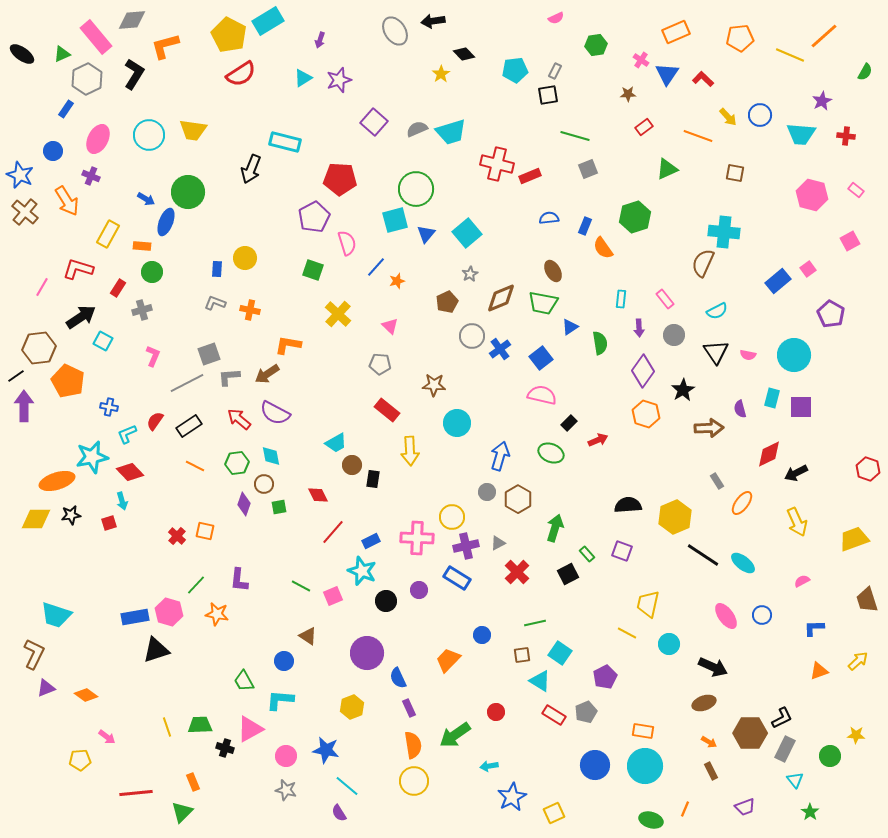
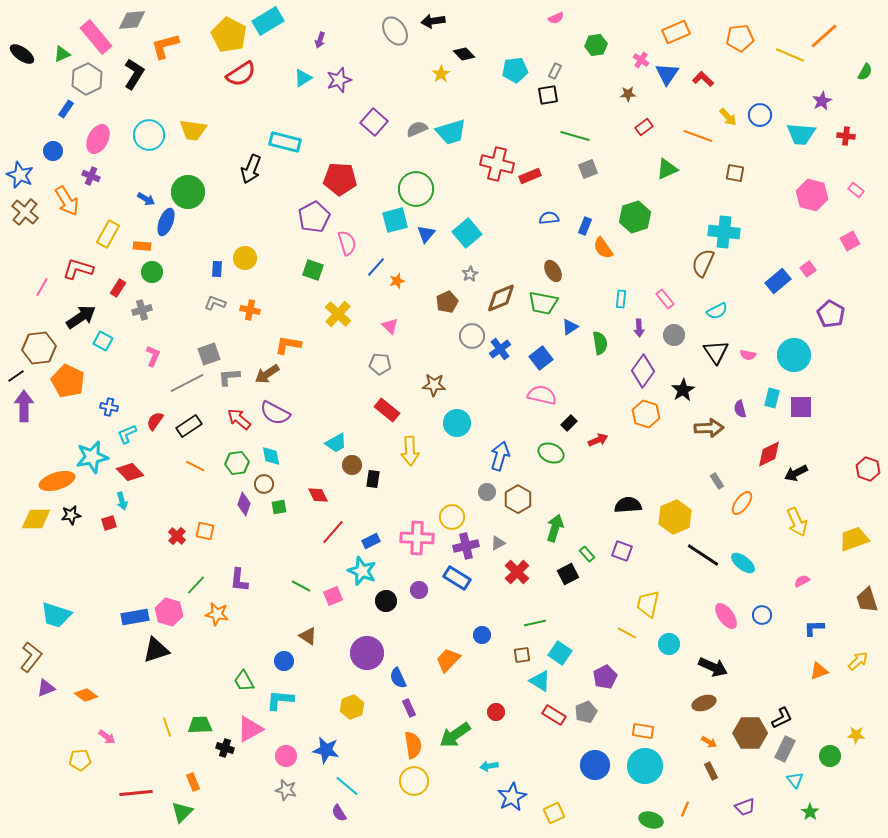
brown L-shape at (34, 654): moved 3 px left, 3 px down; rotated 12 degrees clockwise
